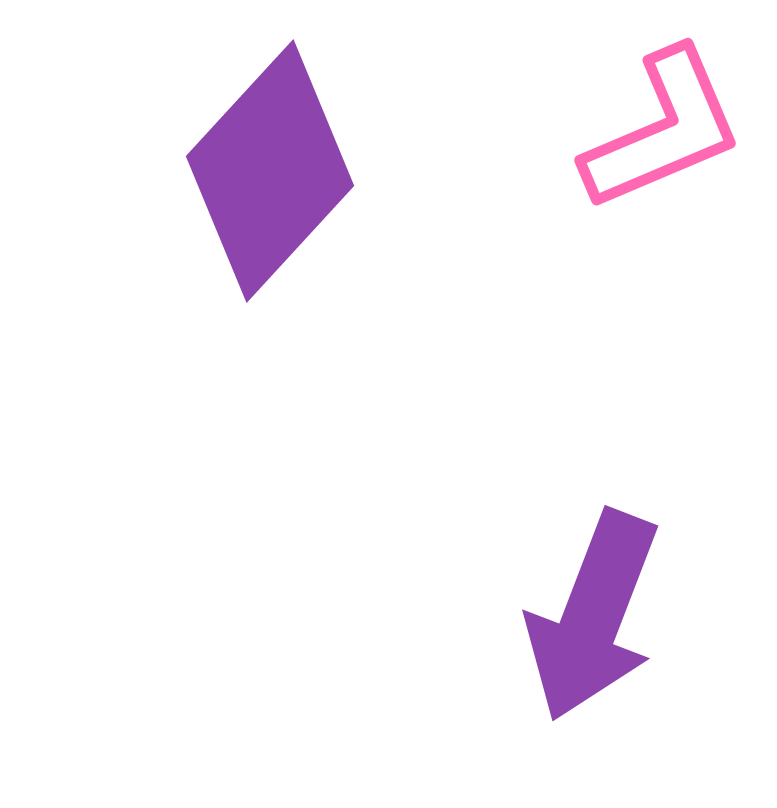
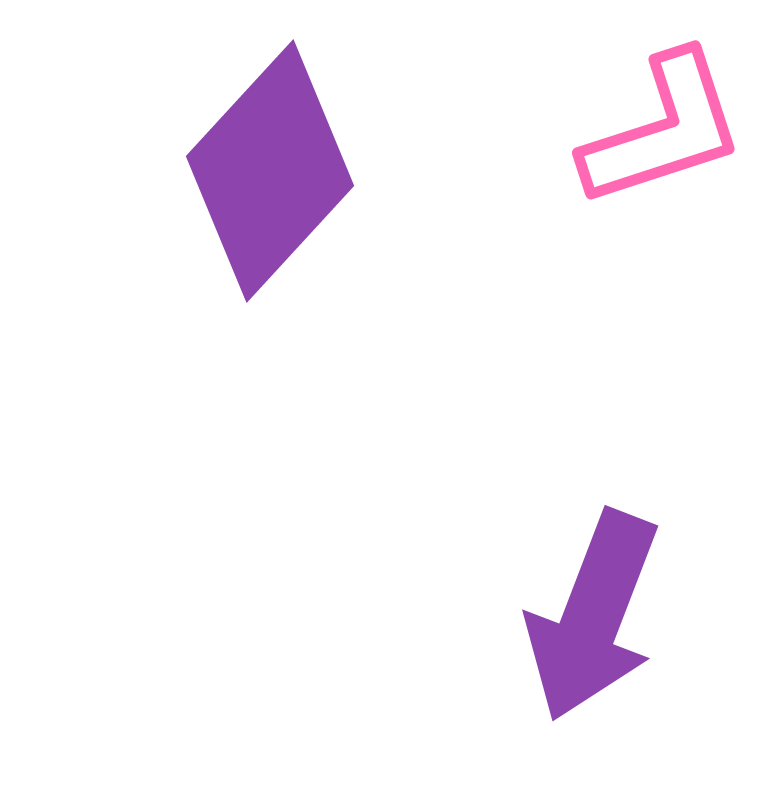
pink L-shape: rotated 5 degrees clockwise
